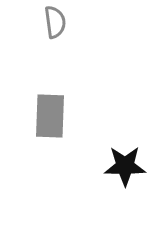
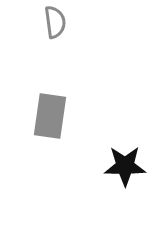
gray rectangle: rotated 6 degrees clockwise
